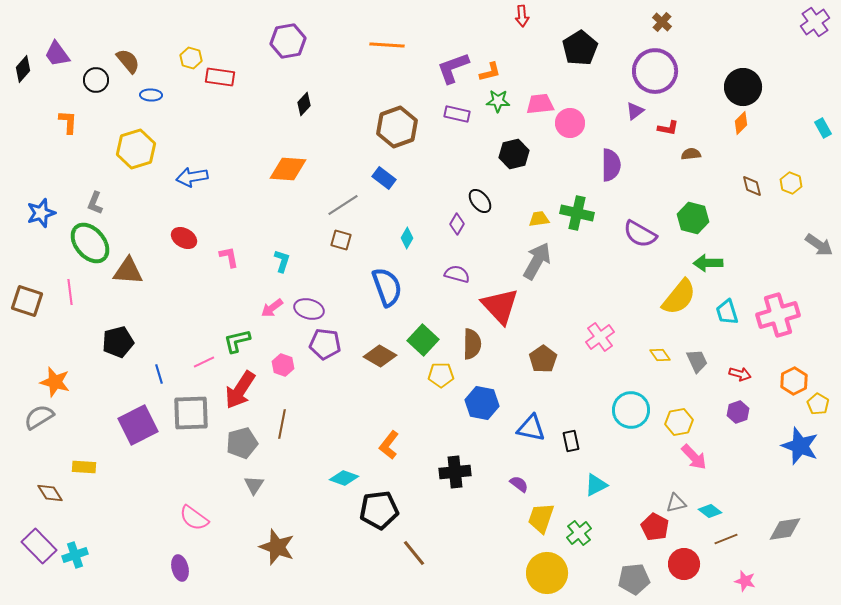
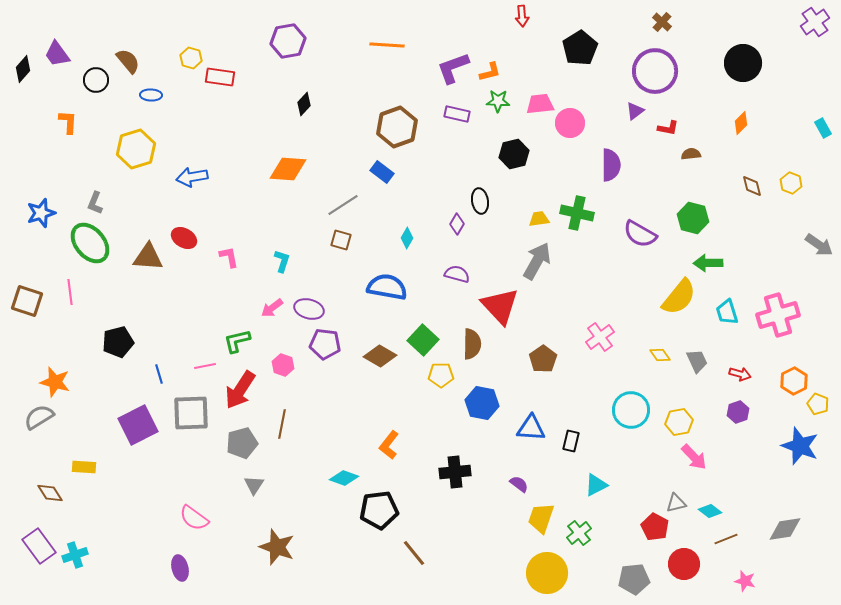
black circle at (743, 87): moved 24 px up
blue rectangle at (384, 178): moved 2 px left, 6 px up
black ellipse at (480, 201): rotated 30 degrees clockwise
brown triangle at (128, 271): moved 20 px right, 14 px up
blue semicircle at (387, 287): rotated 60 degrees counterclockwise
pink line at (204, 362): moved 1 px right, 4 px down; rotated 15 degrees clockwise
yellow pentagon at (818, 404): rotated 10 degrees counterclockwise
blue triangle at (531, 428): rotated 8 degrees counterclockwise
black rectangle at (571, 441): rotated 25 degrees clockwise
purple rectangle at (39, 546): rotated 8 degrees clockwise
